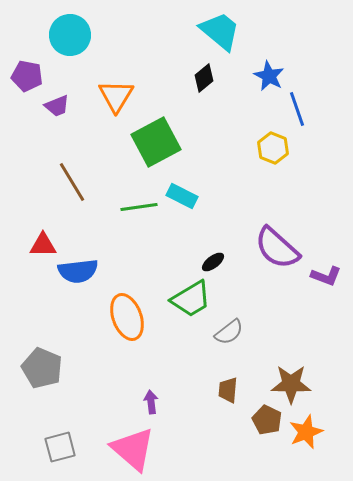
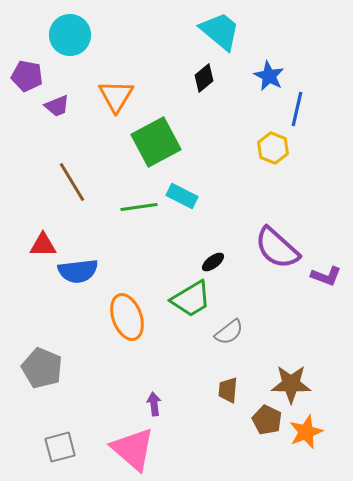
blue line: rotated 32 degrees clockwise
purple arrow: moved 3 px right, 2 px down
